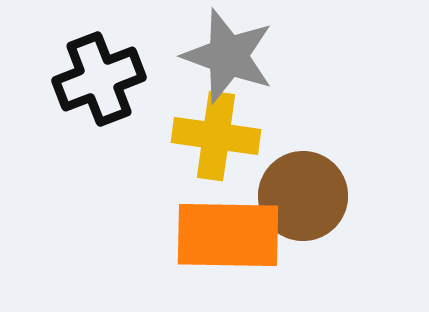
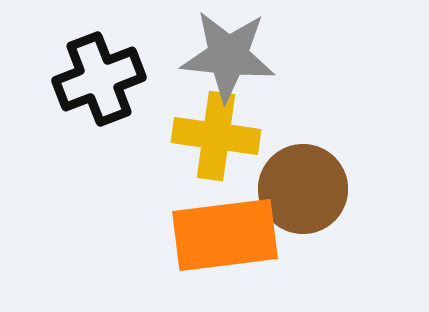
gray star: rotated 14 degrees counterclockwise
brown circle: moved 7 px up
orange rectangle: moved 3 px left; rotated 8 degrees counterclockwise
